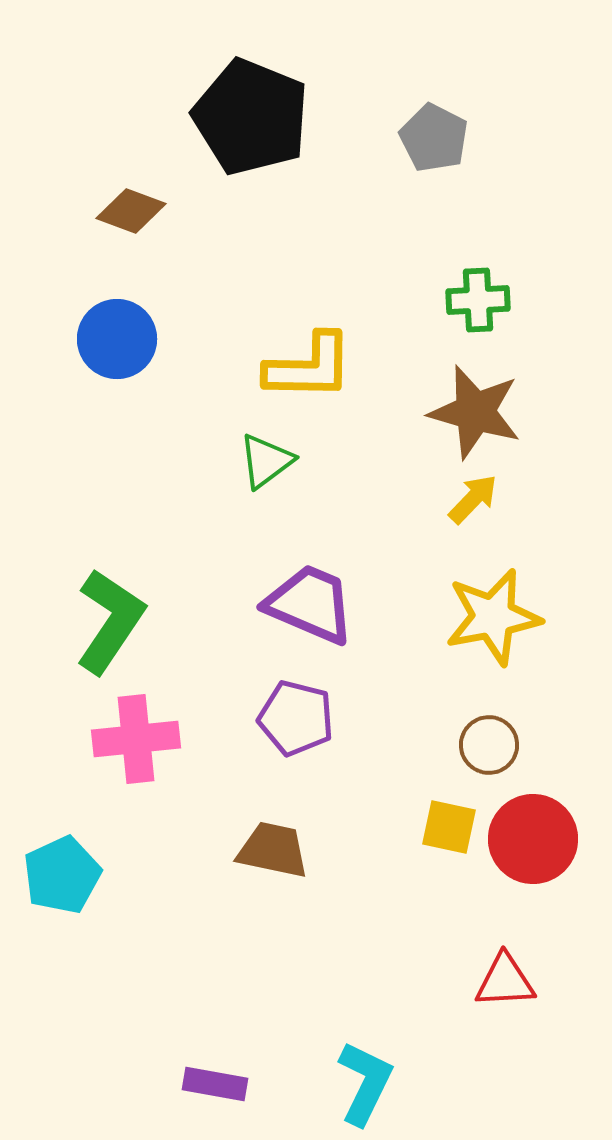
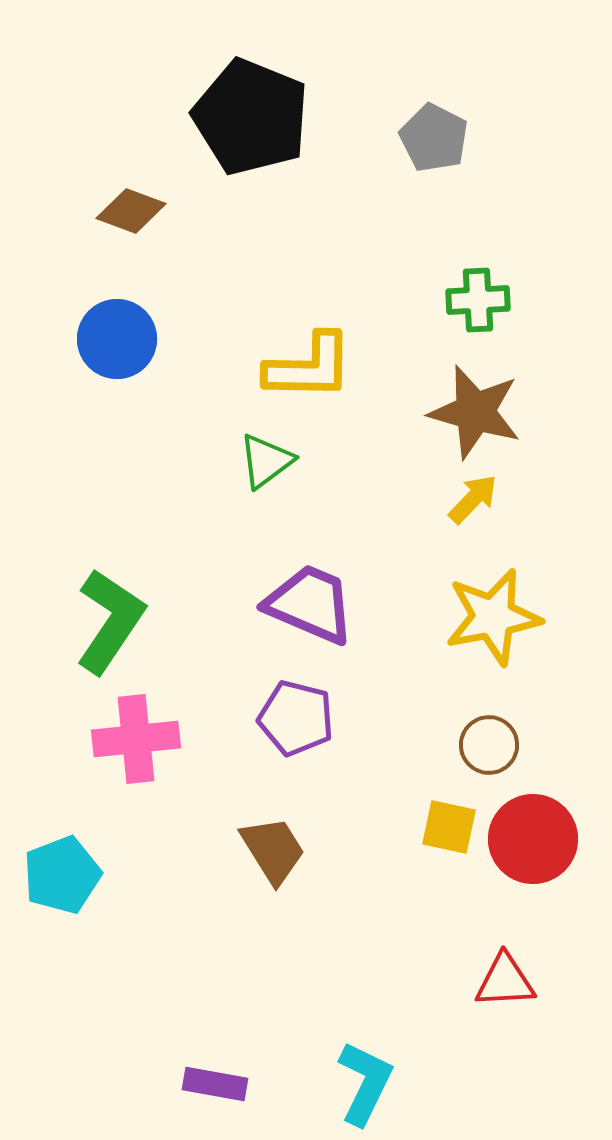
brown trapezoid: rotated 46 degrees clockwise
cyan pentagon: rotated 4 degrees clockwise
